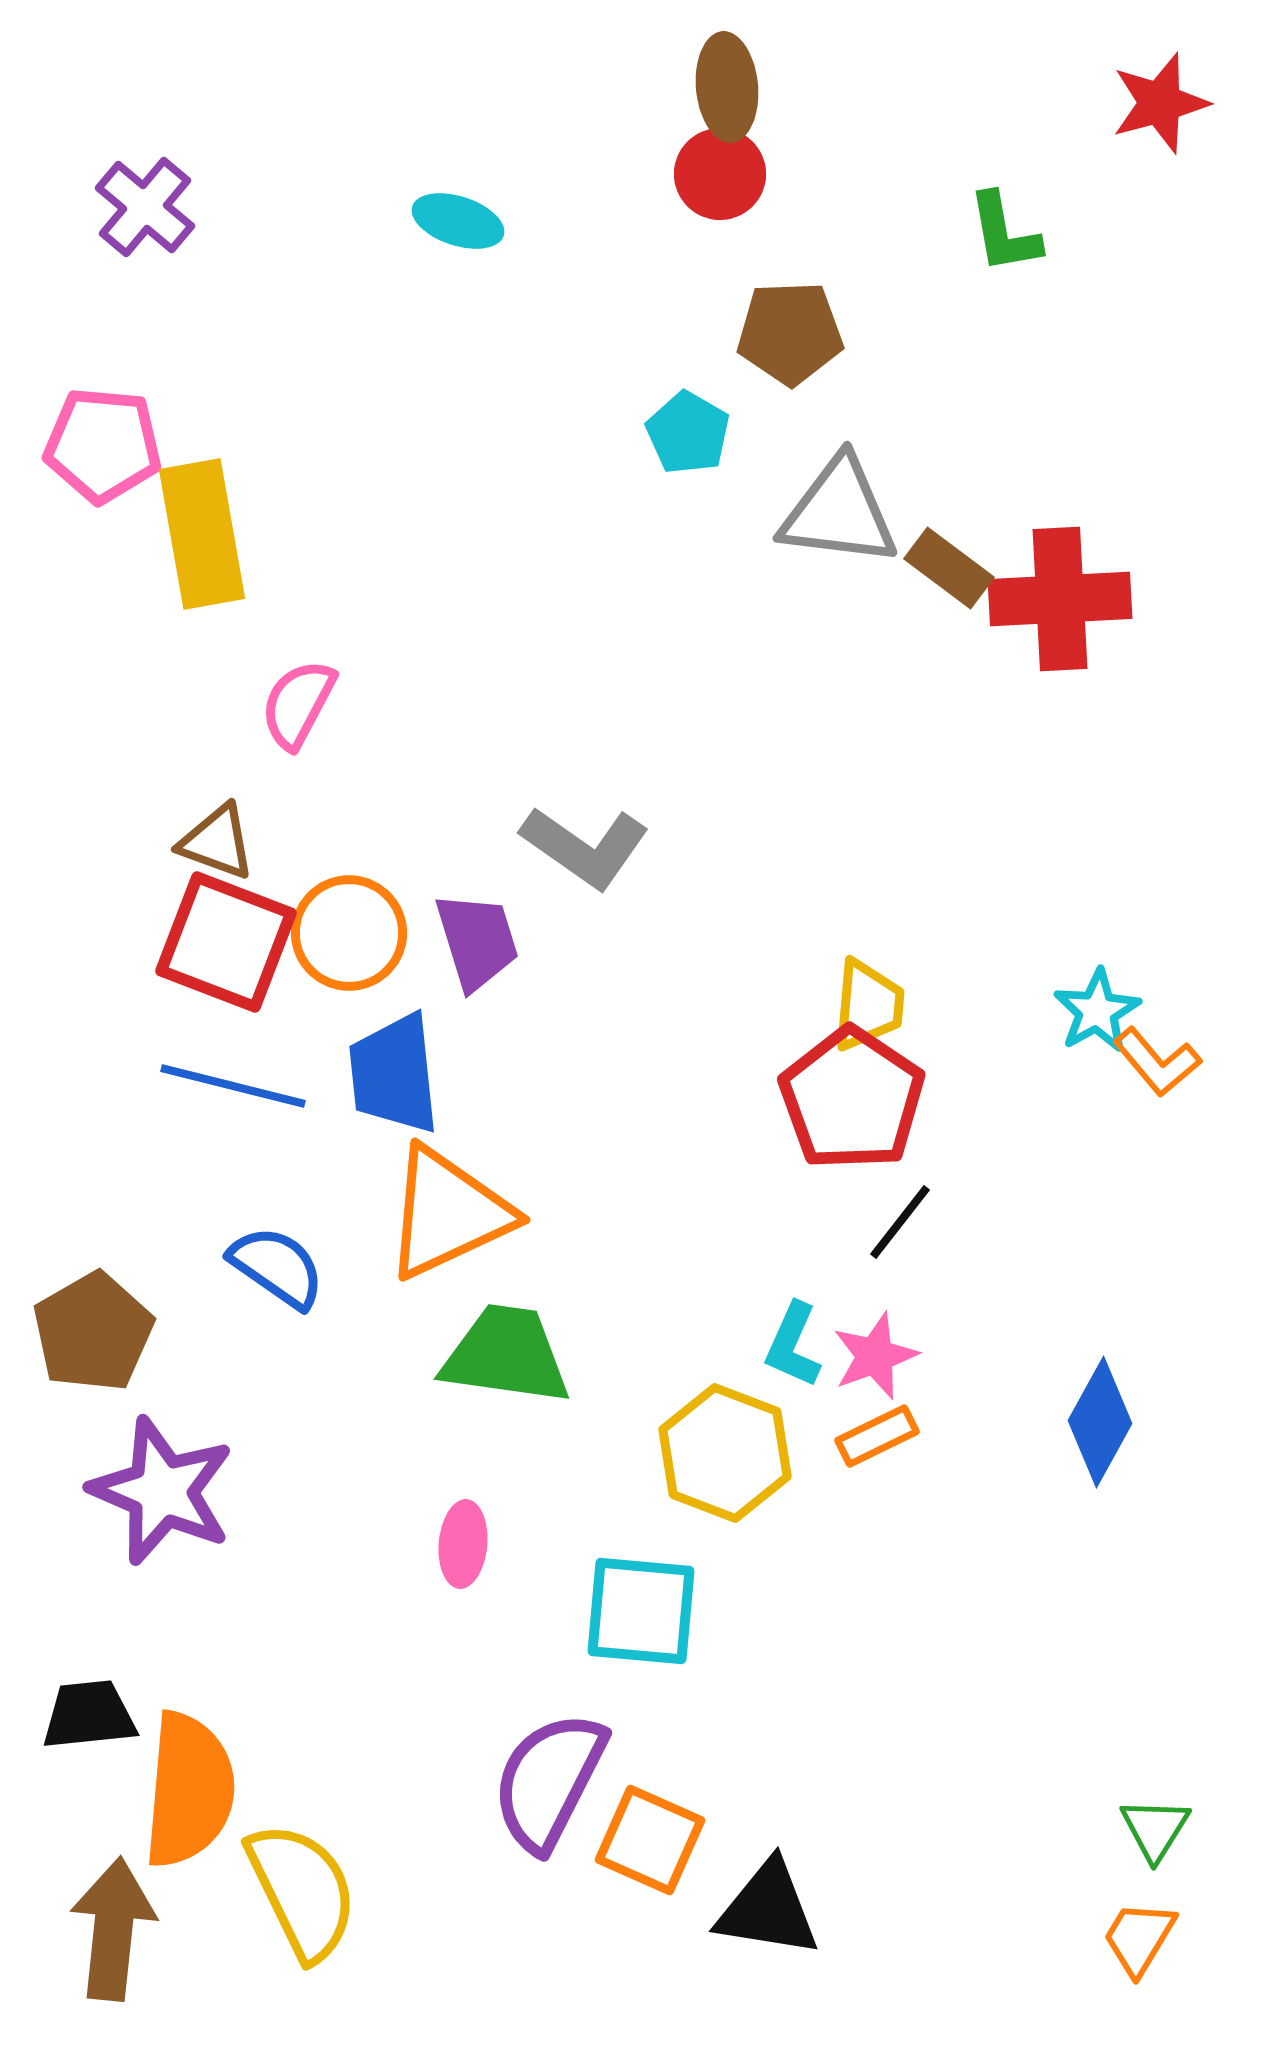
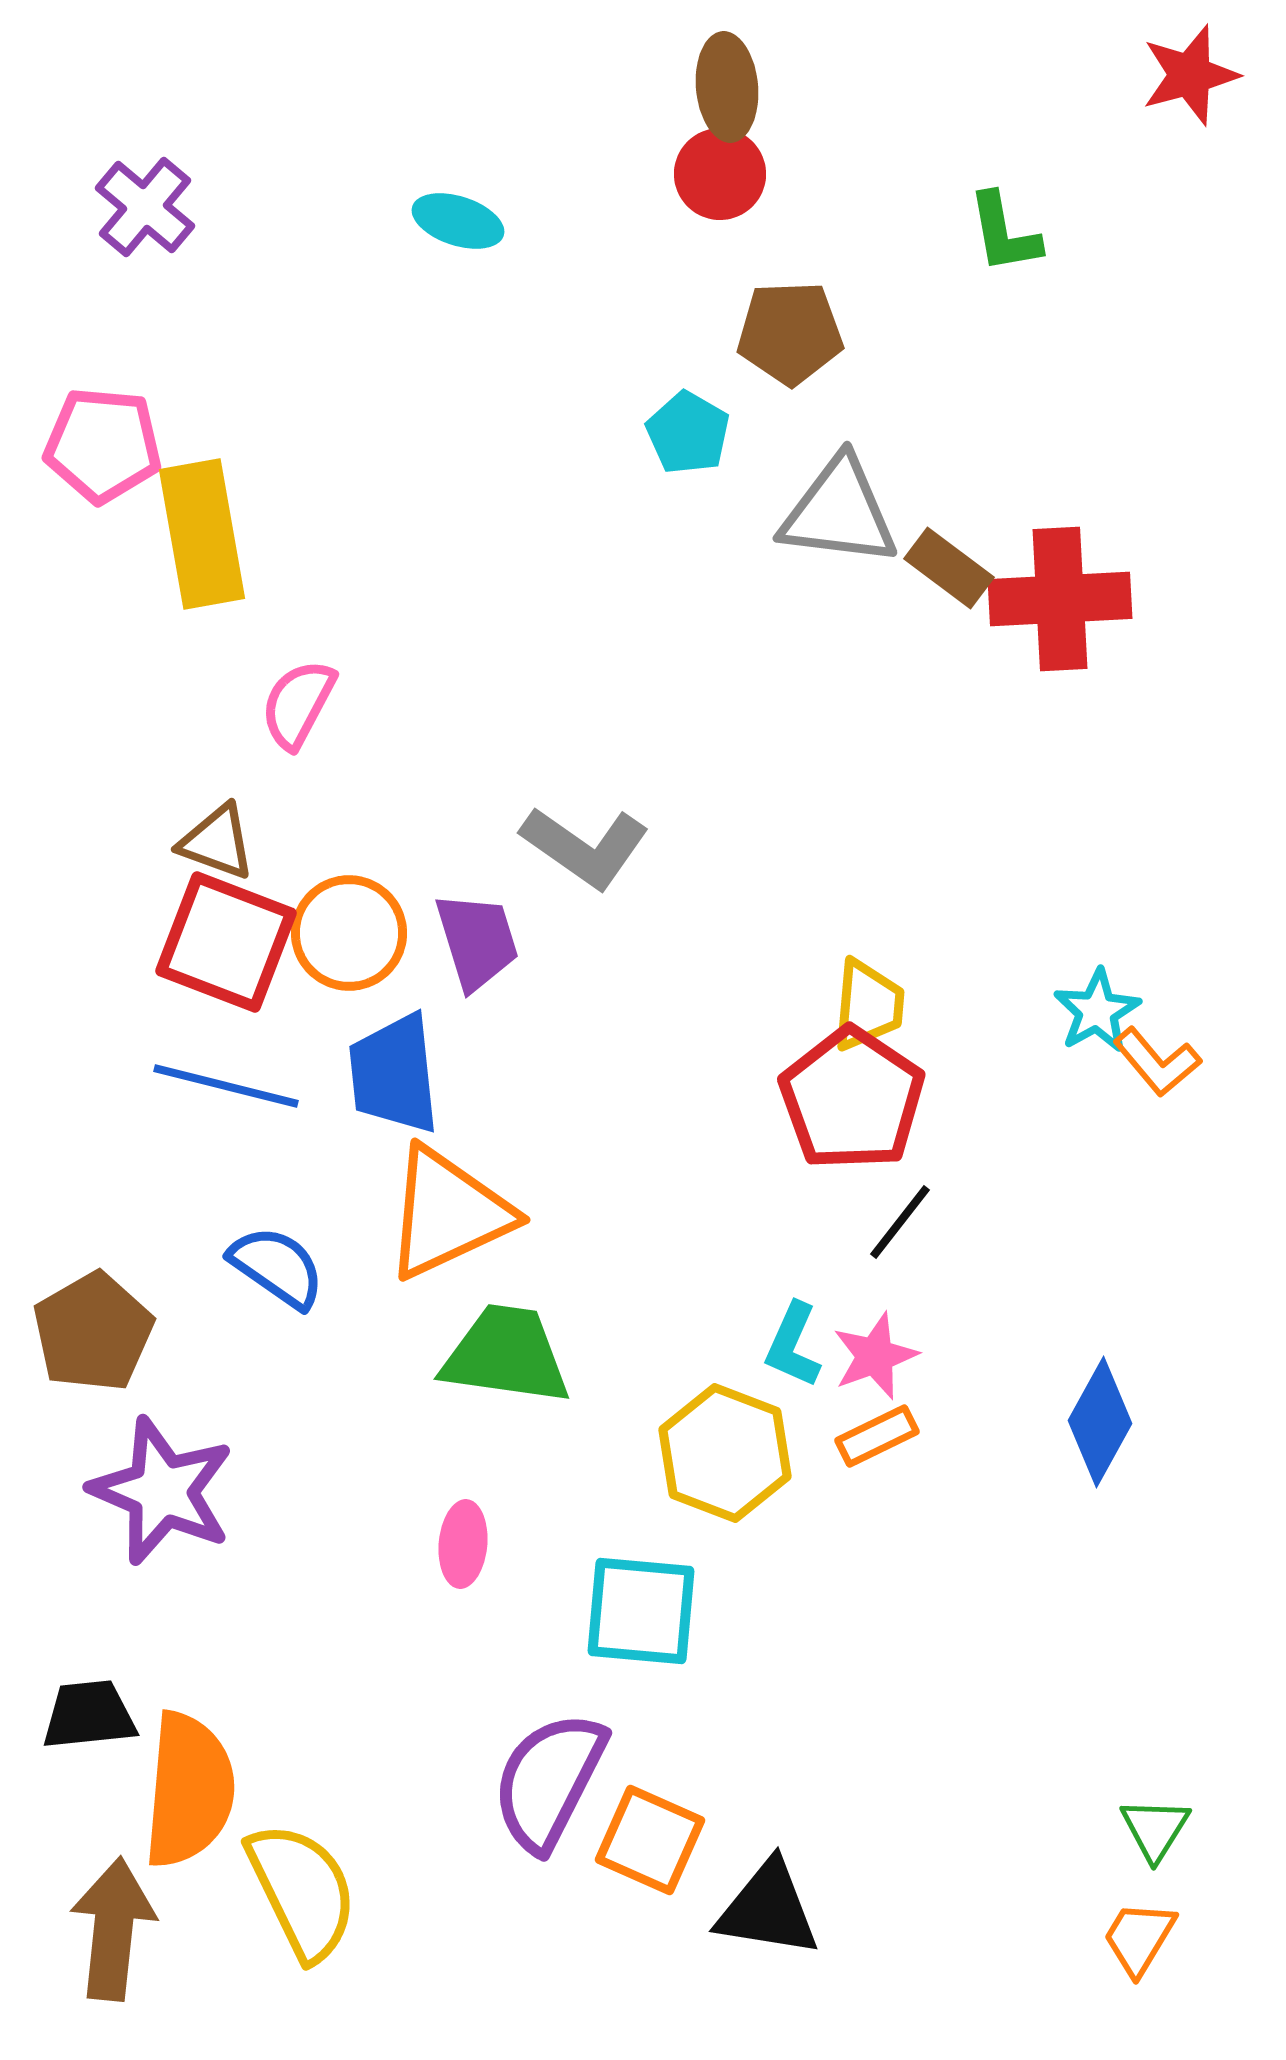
red star at (1160, 103): moved 30 px right, 28 px up
blue line at (233, 1086): moved 7 px left
